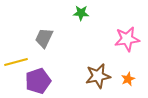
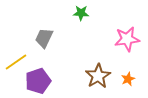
yellow line: rotated 20 degrees counterclockwise
brown star: rotated 20 degrees counterclockwise
